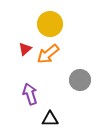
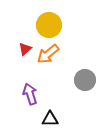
yellow circle: moved 1 px left, 1 px down
gray circle: moved 5 px right
